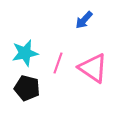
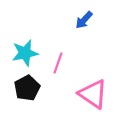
pink triangle: moved 26 px down
black pentagon: rotated 30 degrees clockwise
